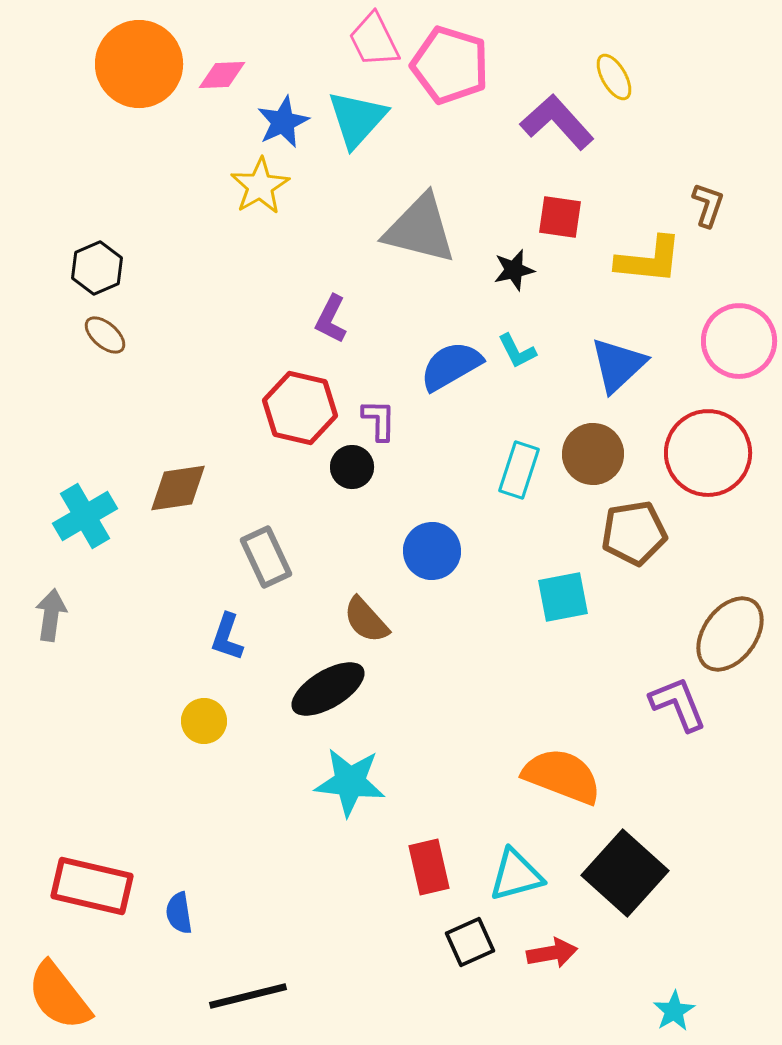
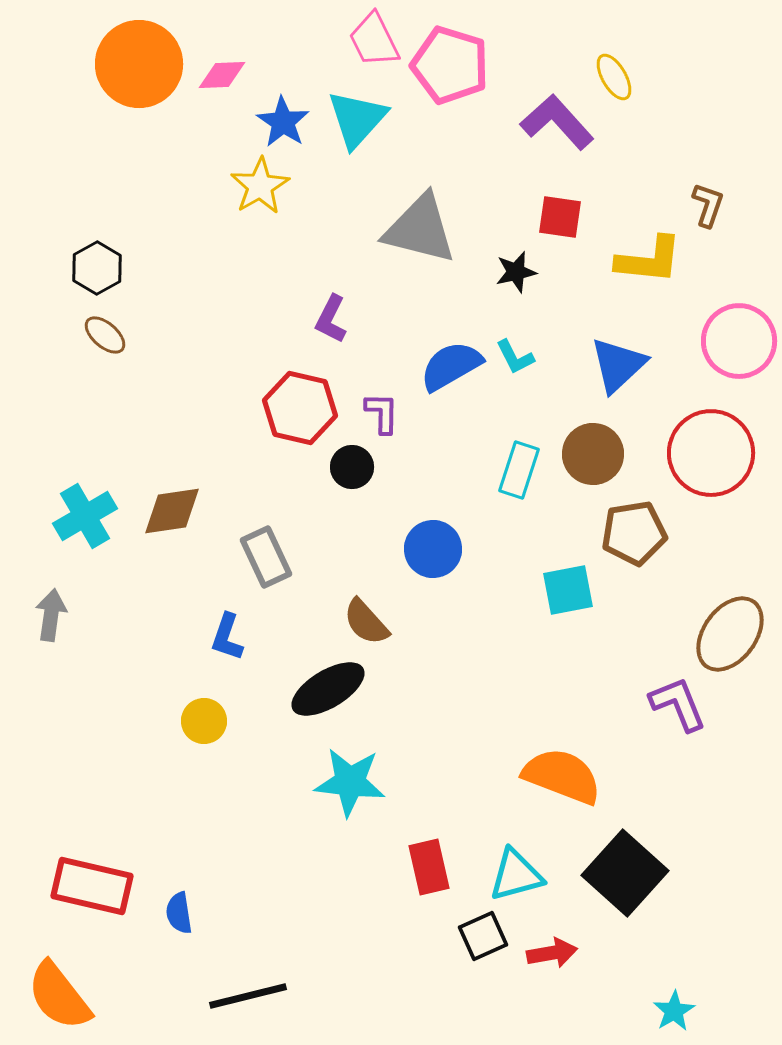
blue star at (283, 122): rotated 14 degrees counterclockwise
black hexagon at (97, 268): rotated 6 degrees counterclockwise
black star at (514, 270): moved 2 px right, 2 px down
cyan L-shape at (517, 351): moved 2 px left, 6 px down
purple L-shape at (379, 420): moved 3 px right, 7 px up
red circle at (708, 453): moved 3 px right
brown diamond at (178, 488): moved 6 px left, 23 px down
blue circle at (432, 551): moved 1 px right, 2 px up
cyan square at (563, 597): moved 5 px right, 7 px up
brown semicircle at (366, 620): moved 2 px down
black square at (470, 942): moved 13 px right, 6 px up
